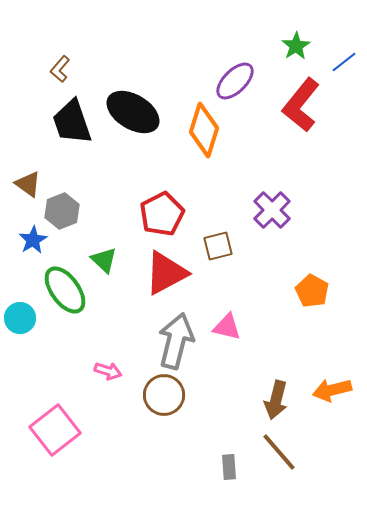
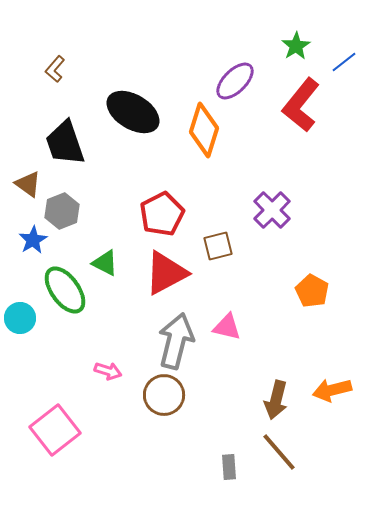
brown L-shape: moved 5 px left
black trapezoid: moved 7 px left, 21 px down
green triangle: moved 1 px right, 3 px down; rotated 16 degrees counterclockwise
